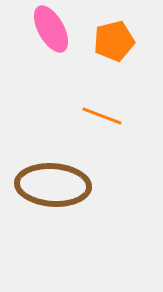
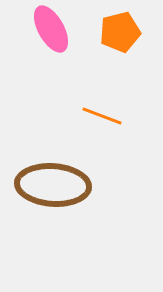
orange pentagon: moved 6 px right, 9 px up
